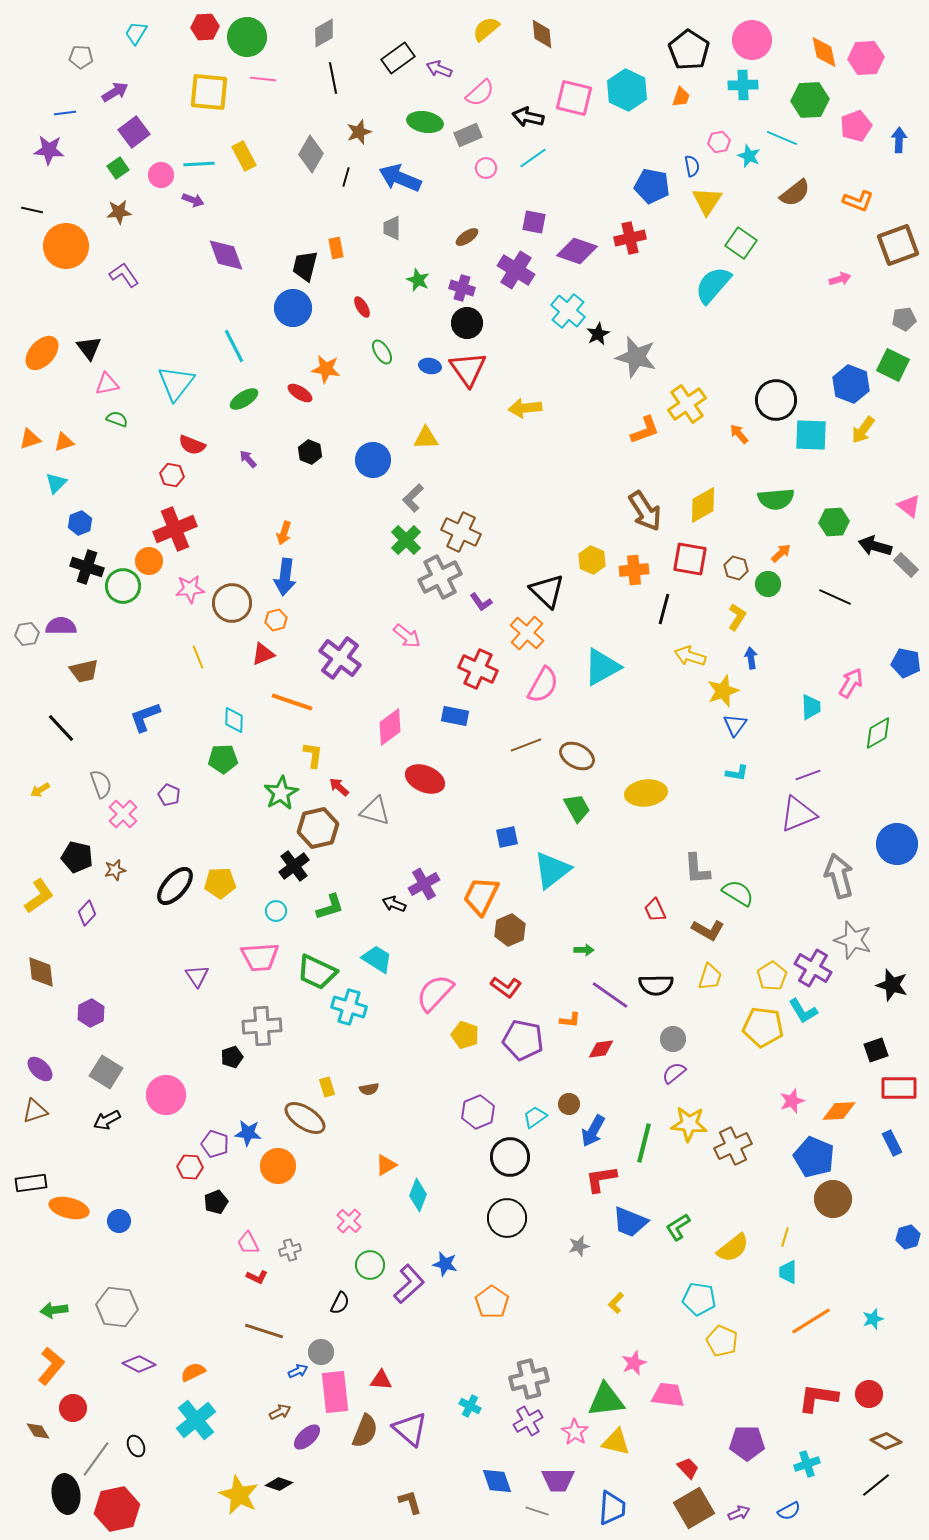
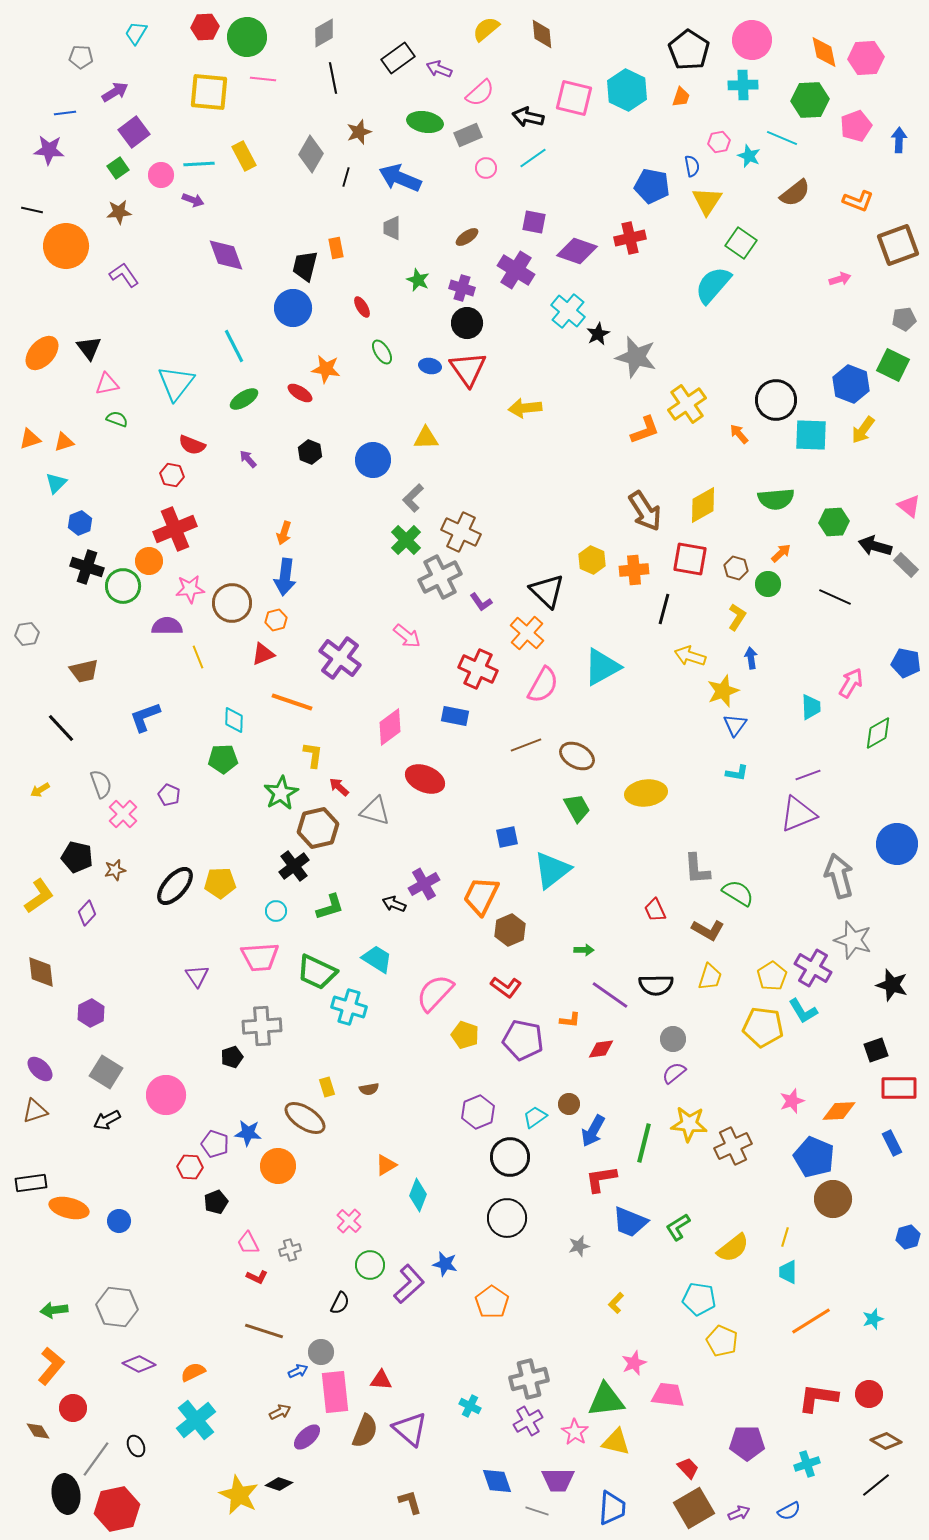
purple semicircle at (61, 626): moved 106 px right
